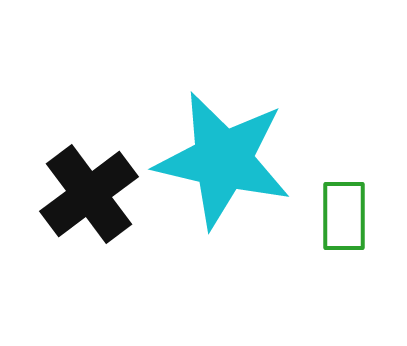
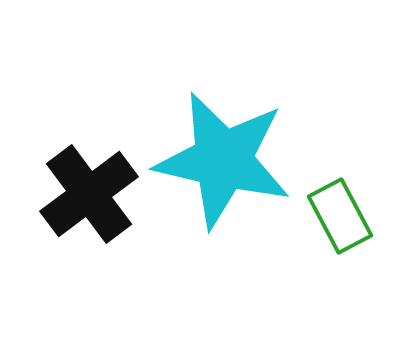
green rectangle: moved 4 px left; rotated 28 degrees counterclockwise
